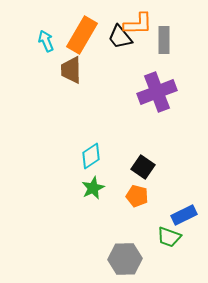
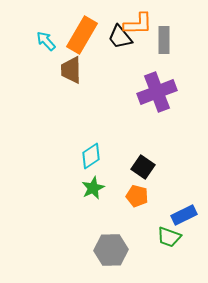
cyan arrow: rotated 20 degrees counterclockwise
gray hexagon: moved 14 px left, 9 px up
